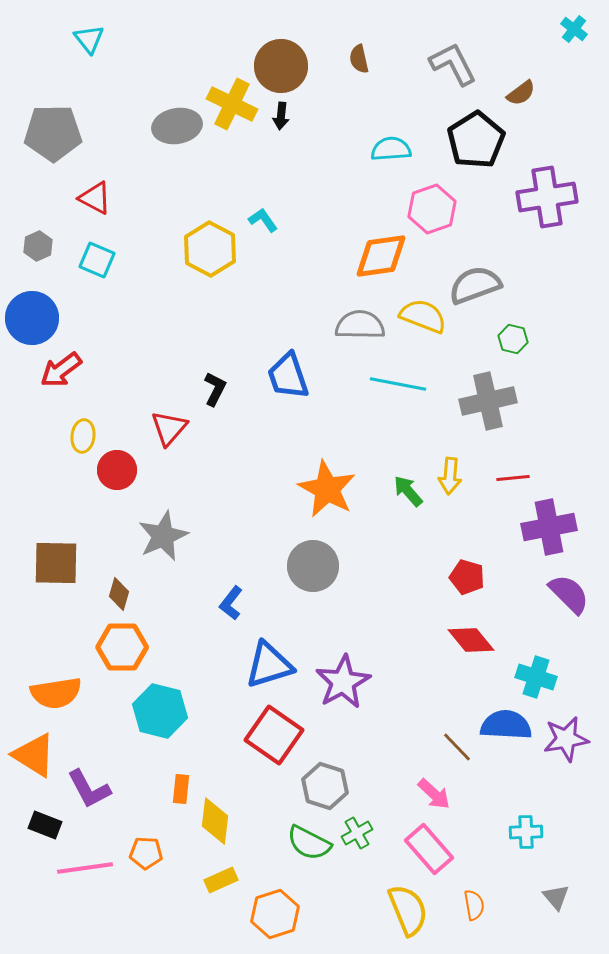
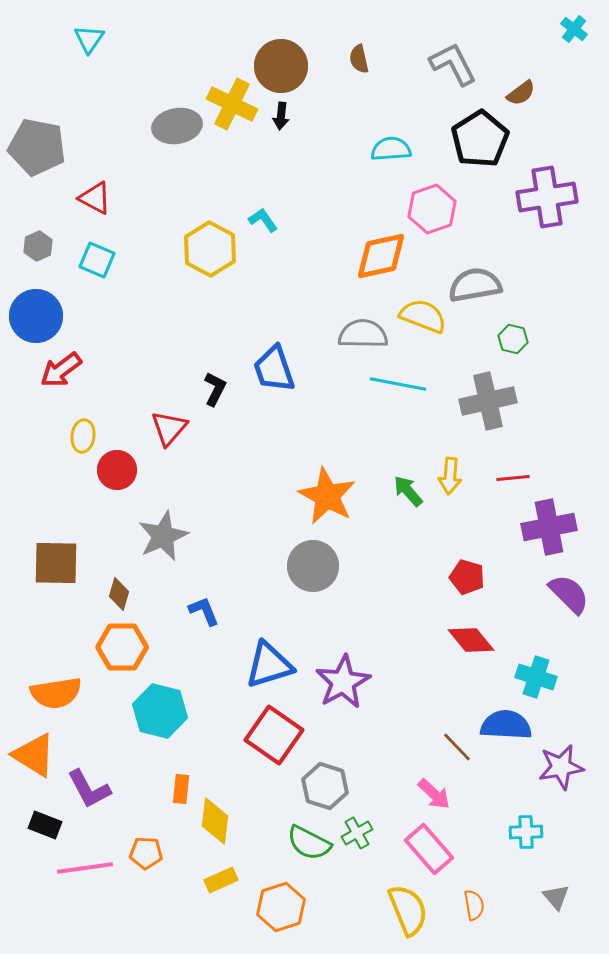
cyan triangle at (89, 39): rotated 12 degrees clockwise
gray pentagon at (53, 133): moved 16 px left, 14 px down; rotated 12 degrees clockwise
black pentagon at (476, 140): moved 4 px right, 1 px up
orange diamond at (381, 256): rotated 4 degrees counterclockwise
gray semicircle at (475, 285): rotated 10 degrees clockwise
blue circle at (32, 318): moved 4 px right, 2 px up
gray semicircle at (360, 325): moved 3 px right, 9 px down
blue trapezoid at (288, 376): moved 14 px left, 7 px up
orange star at (327, 489): moved 7 px down
blue L-shape at (231, 603): moved 27 px left, 8 px down; rotated 120 degrees clockwise
purple star at (566, 739): moved 5 px left, 28 px down
orange hexagon at (275, 914): moved 6 px right, 7 px up
